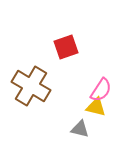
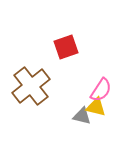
brown cross: rotated 21 degrees clockwise
gray triangle: moved 2 px right, 13 px up
